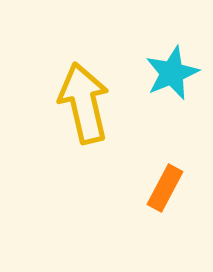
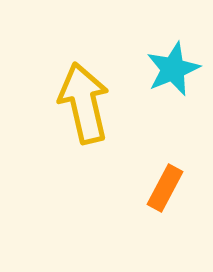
cyan star: moved 1 px right, 4 px up
